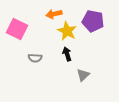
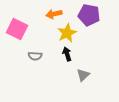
purple pentagon: moved 4 px left, 6 px up
yellow star: moved 2 px down; rotated 18 degrees clockwise
gray semicircle: moved 2 px up
